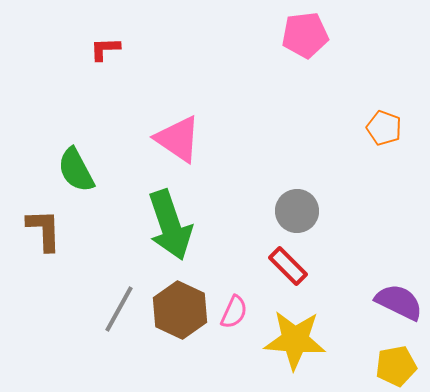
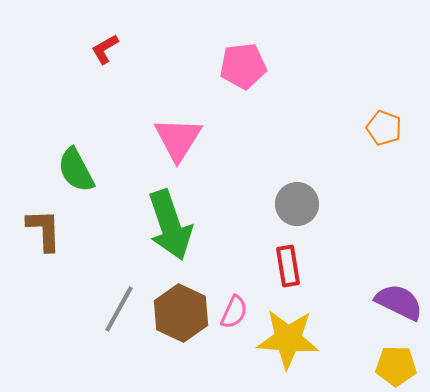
pink pentagon: moved 62 px left, 31 px down
red L-shape: rotated 28 degrees counterclockwise
pink triangle: rotated 28 degrees clockwise
gray circle: moved 7 px up
red rectangle: rotated 36 degrees clockwise
brown hexagon: moved 1 px right, 3 px down
yellow star: moved 7 px left, 1 px up
yellow pentagon: rotated 12 degrees clockwise
